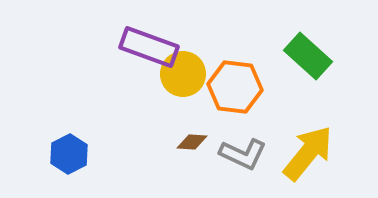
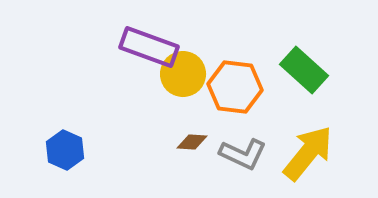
green rectangle: moved 4 px left, 14 px down
blue hexagon: moved 4 px left, 4 px up; rotated 9 degrees counterclockwise
